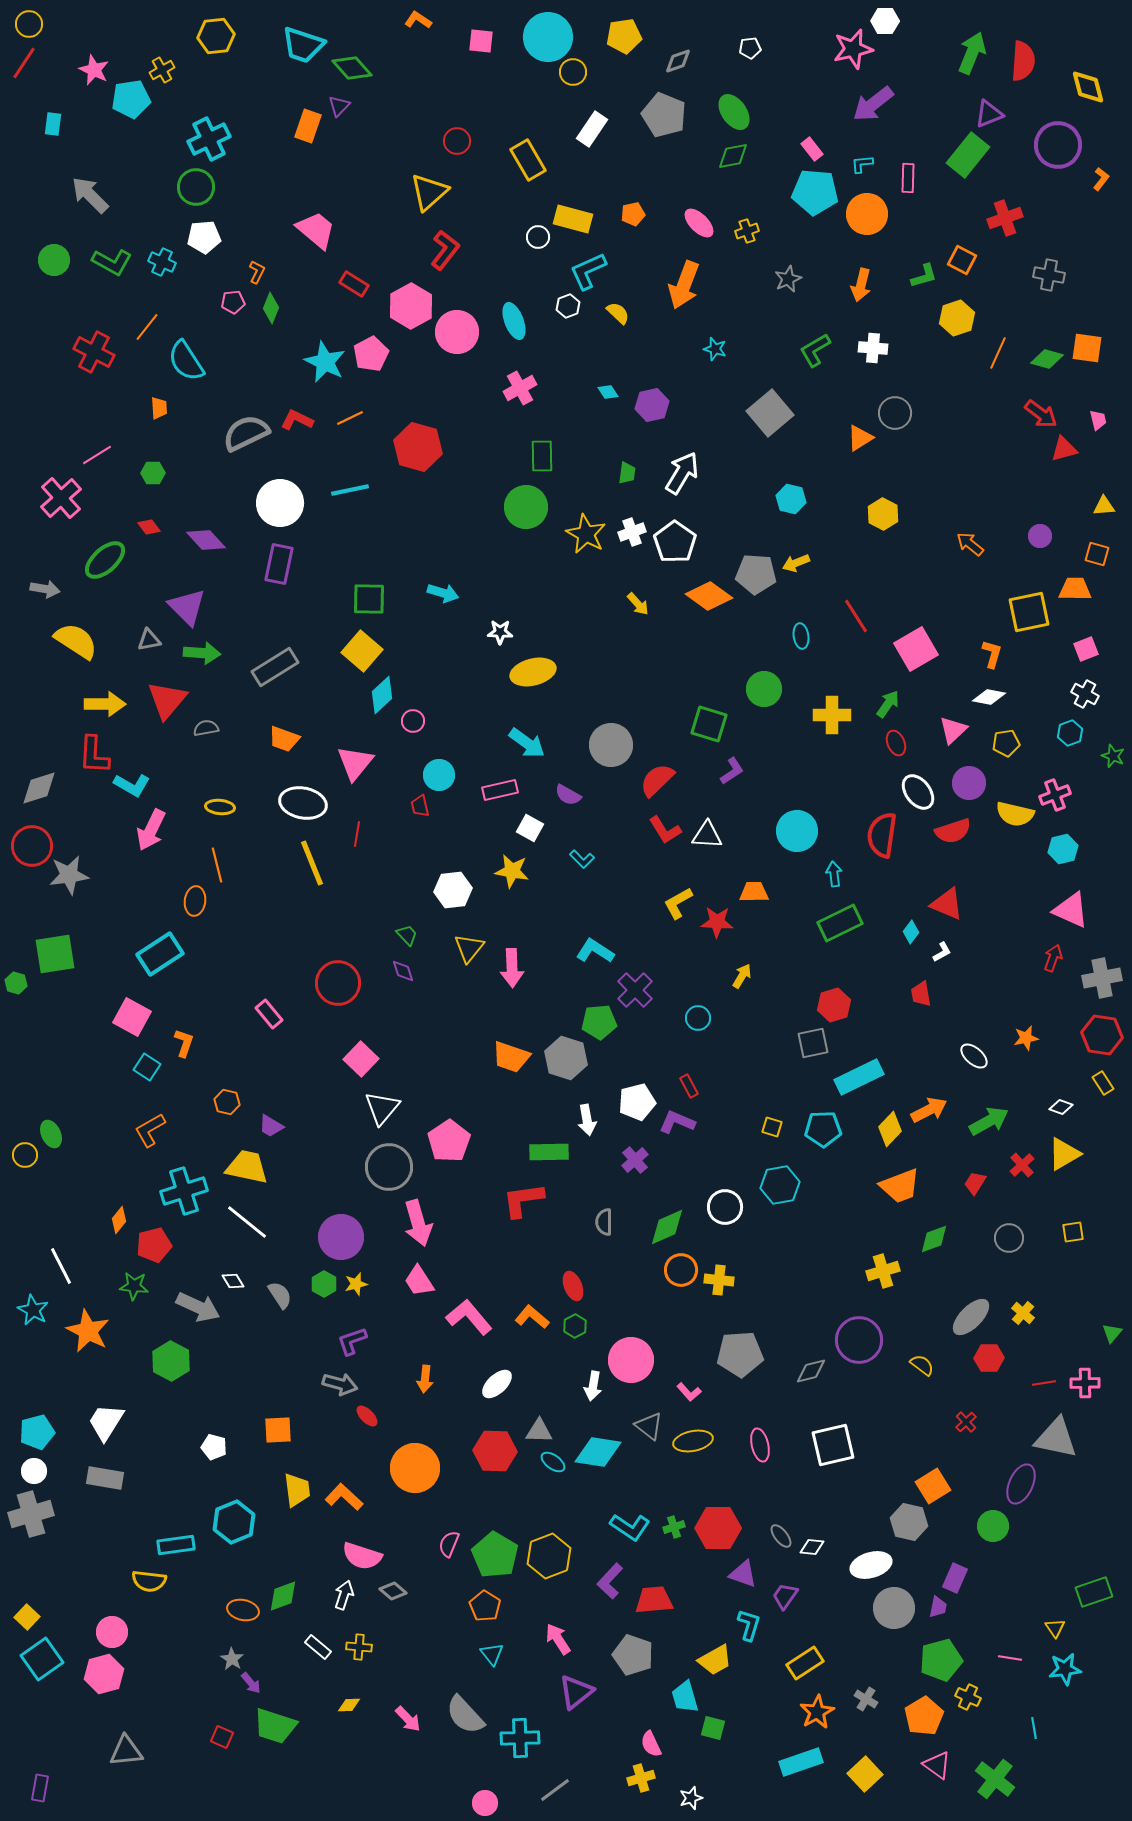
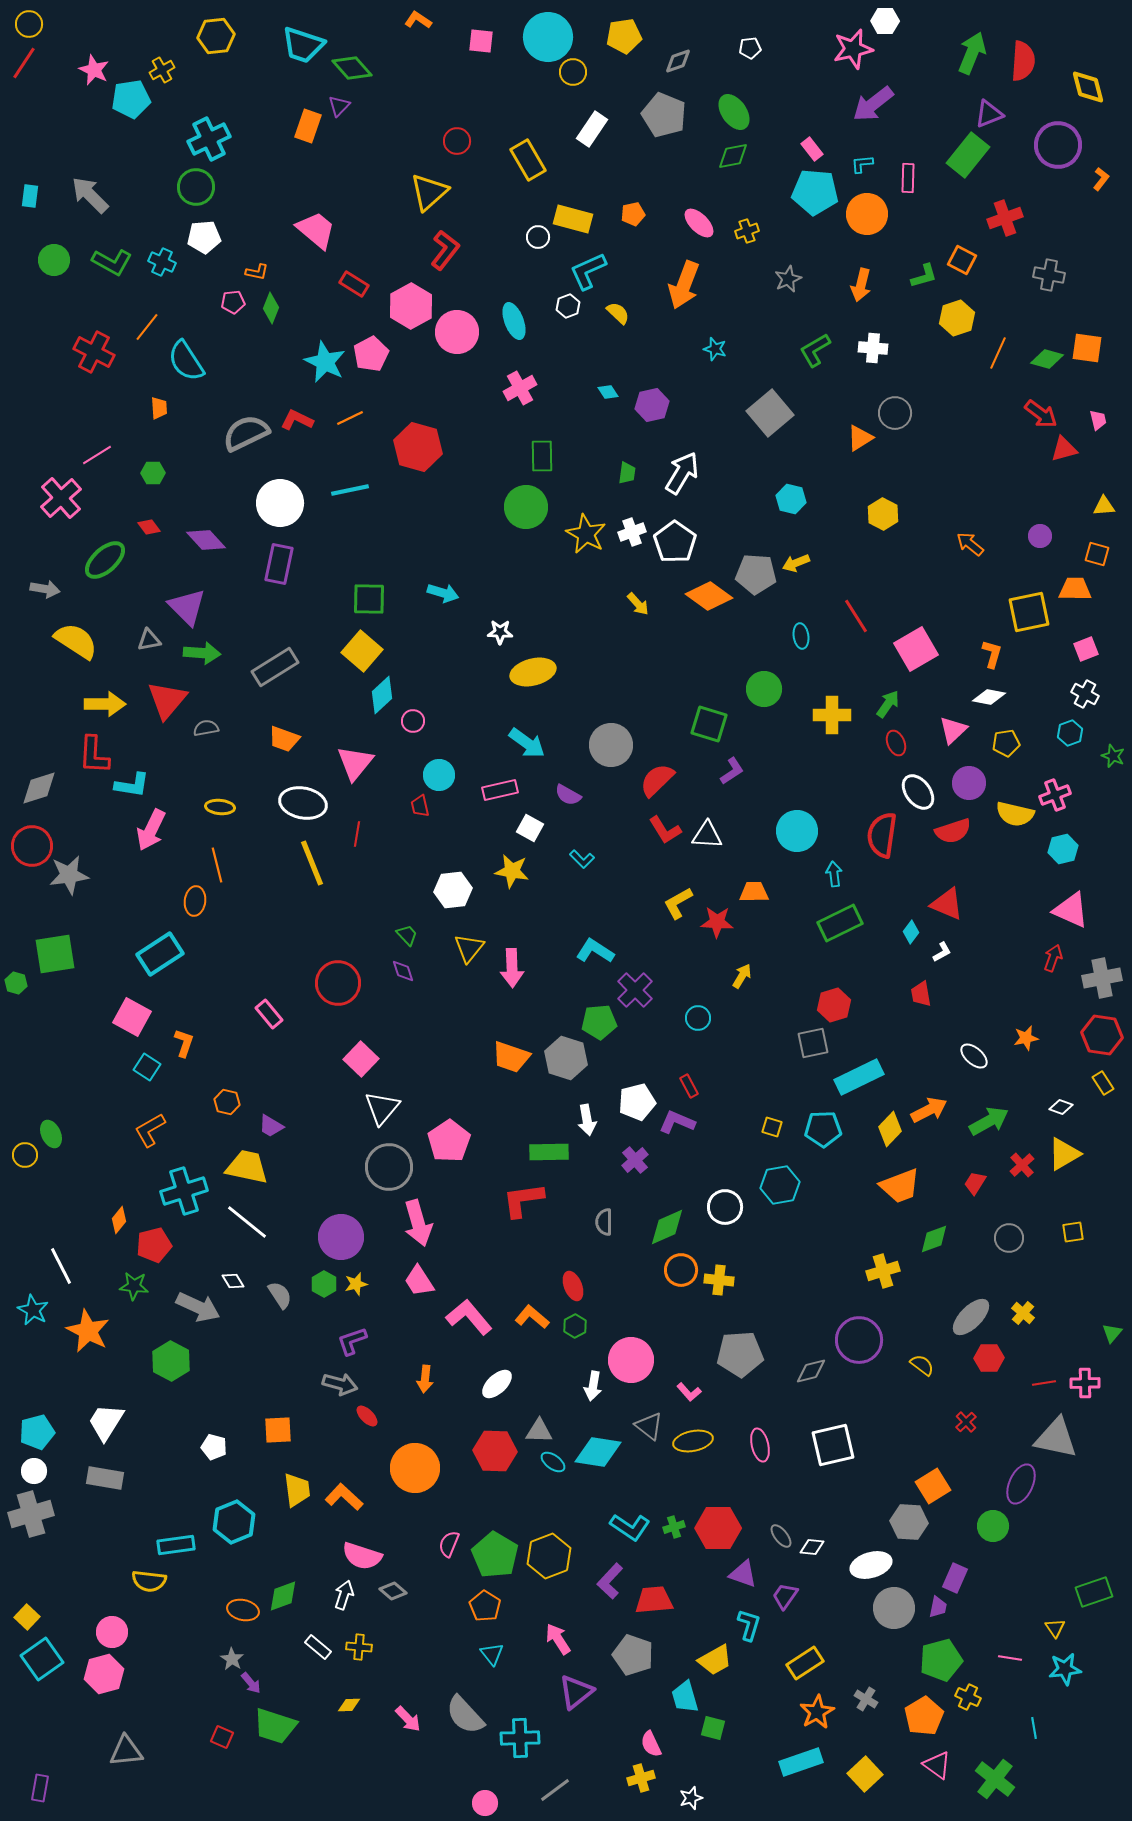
cyan rectangle at (53, 124): moved 23 px left, 72 px down
orange L-shape at (257, 272): rotated 75 degrees clockwise
cyan L-shape at (132, 785): rotated 21 degrees counterclockwise
gray hexagon at (909, 1522): rotated 9 degrees counterclockwise
